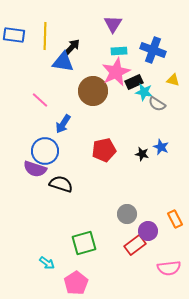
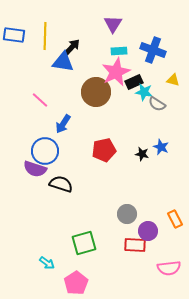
brown circle: moved 3 px right, 1 px down
red rectangle: rotated 40 degrees clockwise
